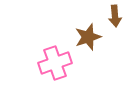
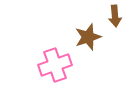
pink cross: moved 2 px down
